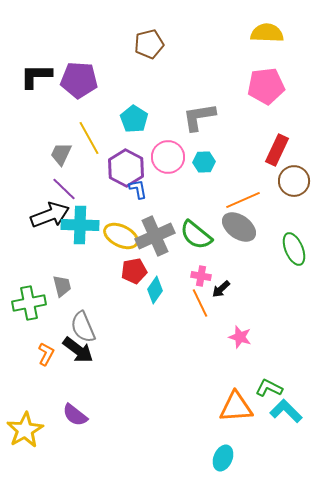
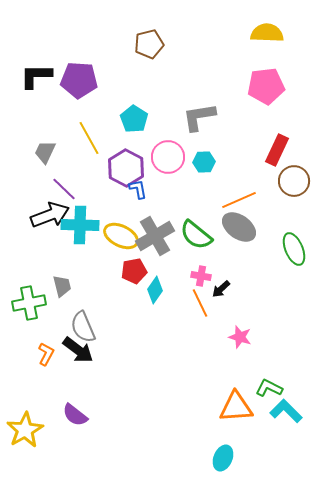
gray trapezoid at (61, 154): moved 16 px left, 2 px up
orange line at (243, 200): moved 4 px left
gray cross at (155, 236): rotated 6 degrees counterclockwise
